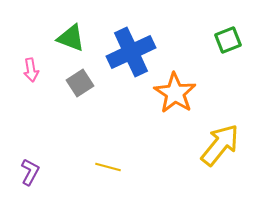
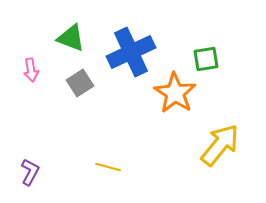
green square: moved 22 px left, 19 px down; rotated 12 degrees clockwise
